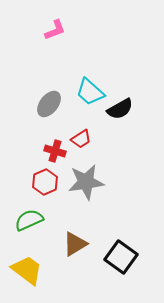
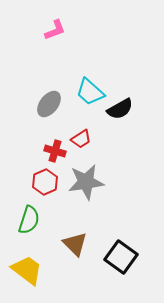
green semicircle: rotated 132 degrees clockwise
brown triangle: rotated 44 degrees counterclockwise
